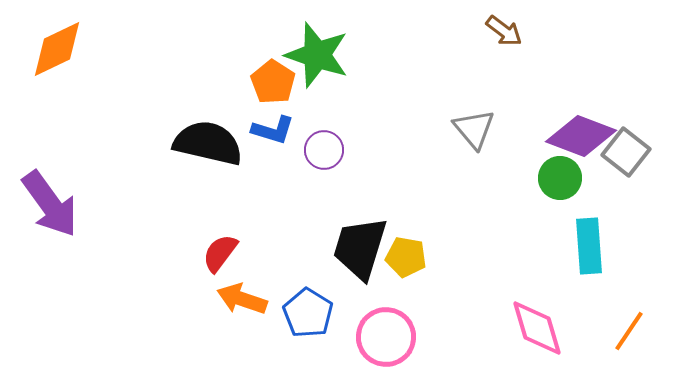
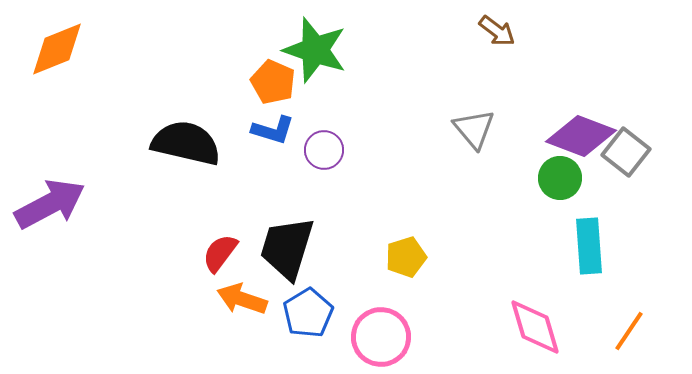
brown arrow: moved 7 px left
orange diamond: rotated 4 degrees clockwise
green star: moved 2 px left, 5 px up
orange pentagon: rotated 9 degrees counterclockwise
black semicircle: moved 22 px left
purple arrow: rotated 82 degrees counterclockwise
black trapezoid: moved 73 px left
yellow pentagon: rotated 27 degrees counterclockwise
blue pentagon: rotated 9 degrees clockwise
pink diamond: moved 2 px left, 1 px up
pink circle: moved 5 px left
